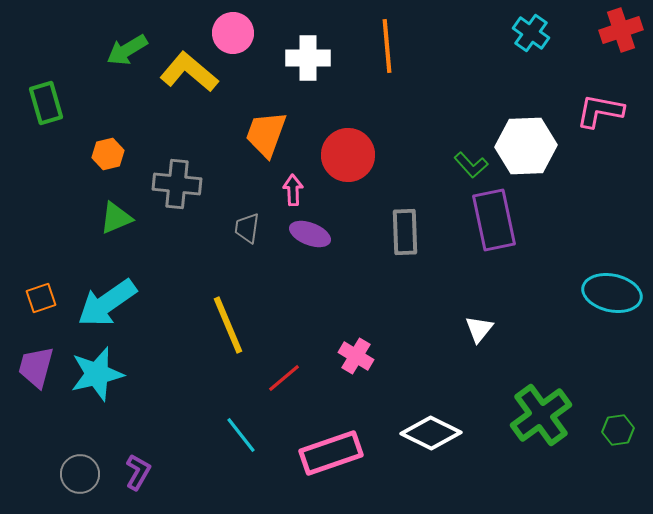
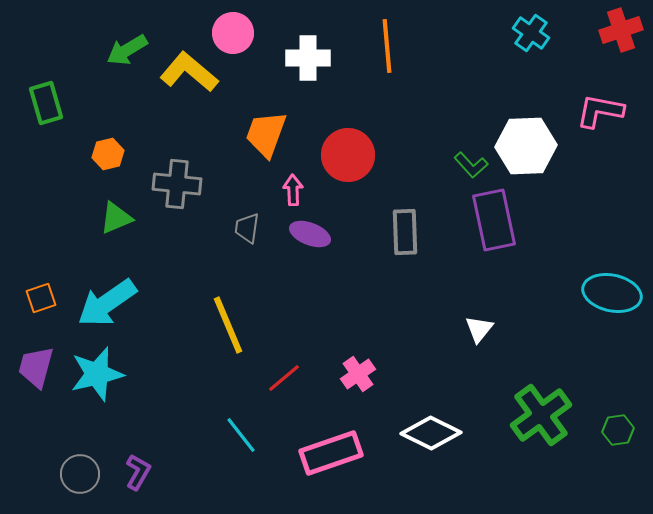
pink cross: moved 2 px right, 18 px down; rotated 24 degrees clockwise
